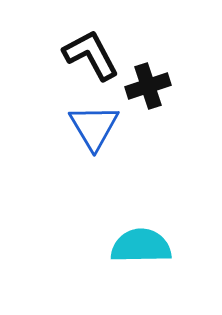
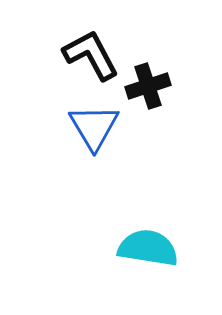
cyan semicircle: moved 7 px right, 2 px down; rotated 10 degrees clockwise
